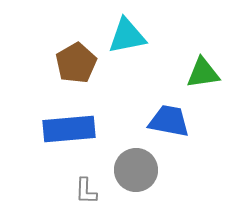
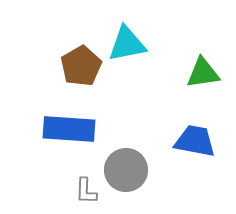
cyan triangle: moved 8 px down
brown pentagon: moved 5 px right, 3 px down
blue trapezoid: moved 26 px right, 20 px down
blue rectangle: rotated 9 degrees clockwise
gray circle: moved 10 px left
